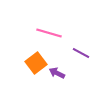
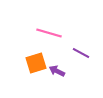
orange square: rotated 20 degrees clockwise
purple arrow: moved 2 px up
